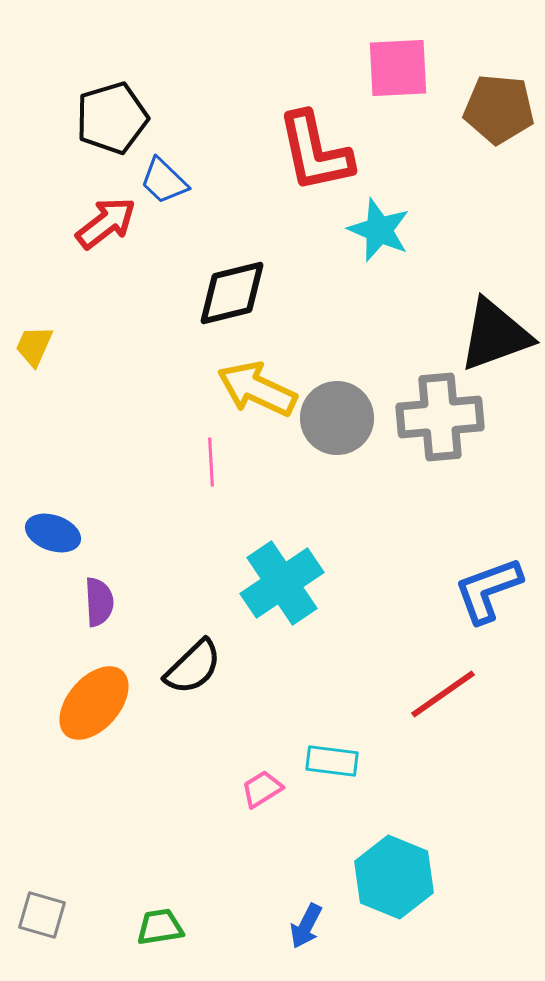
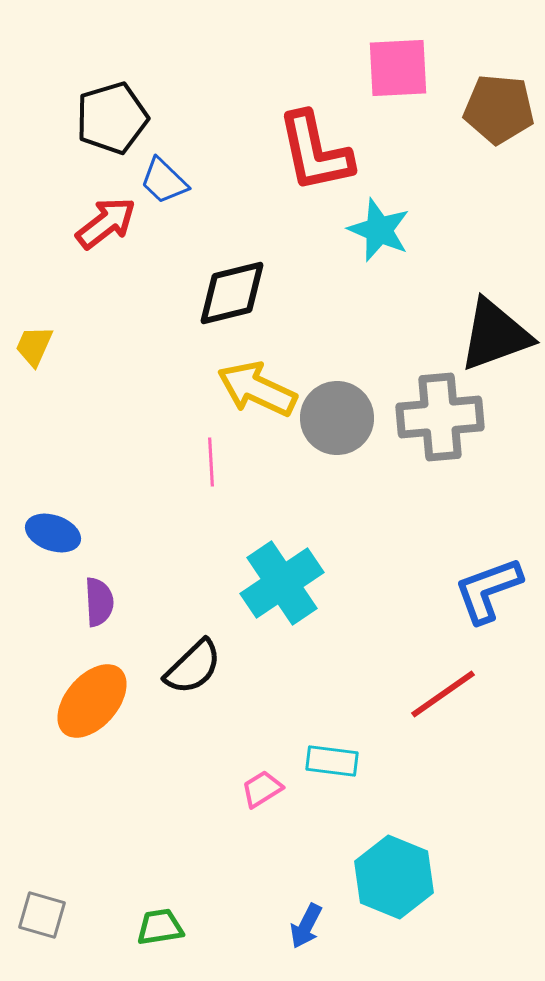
orange ellipse: moved 2 px left, 2 px up
